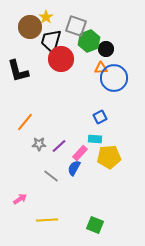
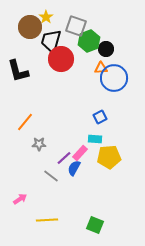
purple line: moved 5 px right, 12 px down
